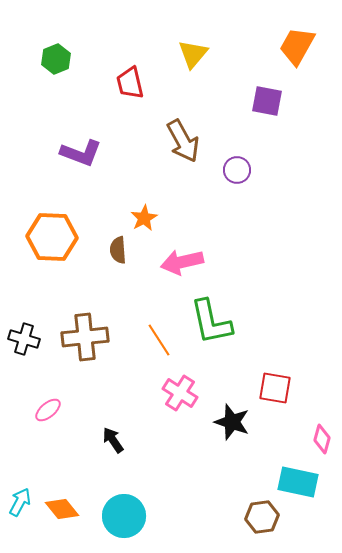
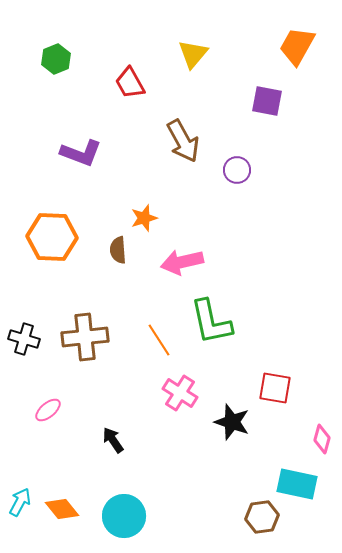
red trapezoid: rotated 16 degrees counterclockwise
orange star: rotated 12 degrees clockwise
cyan rectangle: moved 1 px left, 2 px down
